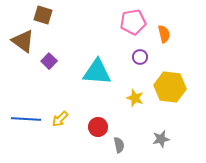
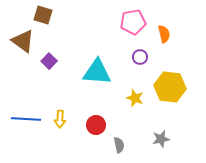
yellow arrow: rotated 42 degrees counterclockwise
red circle: moved 2 px left, 2 px up
